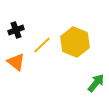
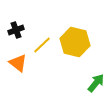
yellow hexagon: rotated 8 degrees counterclockwise
orange triangle: moved 2 px right, 1 px down
